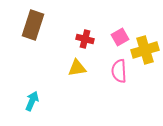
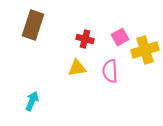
pink semicircle: moved 9 px left
